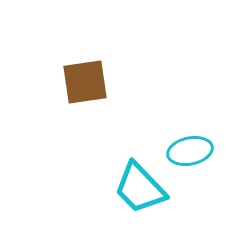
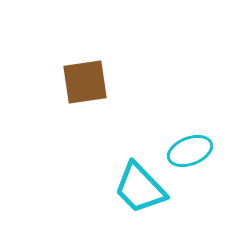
cyan ellipse: rotated 9 degrees counterclockwise
